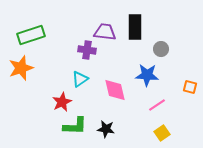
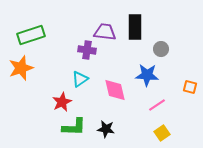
green L-shape: moved 1 px left, 1 px down
